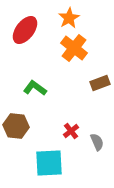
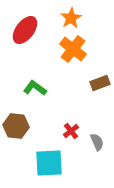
orange star: moved 2 px right
orange cross: moved 1 px left, 1 px down
